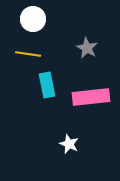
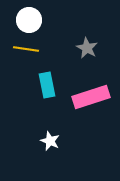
white circle: moved 4 px left, 1 px down
yellow line: moved 2 px left, 5 px up
pink rectangle: rotated 12 degrees counterclockwise
white star: moved 19 px left, 3 px up
